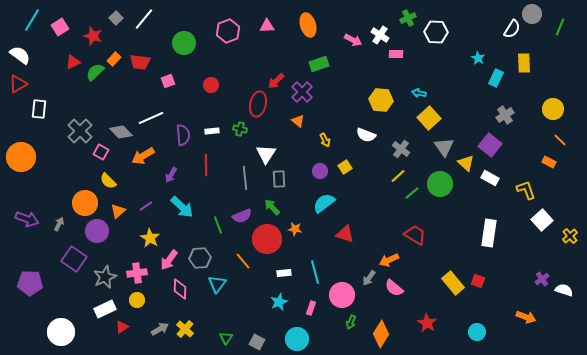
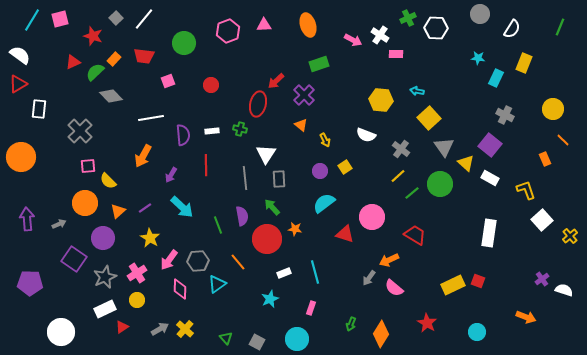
gray circle at (532, 14): moved 52 px left
pink triangle at (267, 26): moved 3 px left, 1 px up
pink square at (60, 27): moved 8 px up; rotated 18 degrees clockwise
white hexagon at (436, 32): moved 4 px up
cyan star at (478, 58): rotated 24 degrees counterclockwise
red trapezoid at (140, 62): moved 4 px right, 6 px up
yellow rectangle at (524, 63): rotated 24 degrees clockwise
purple cross at (302, 92): moved 2 px right, 3 px down
cyan arrow at (419, 93): moved 2 px left, 2 px up
gray cross at (505, 115): rotated 30 degrees counterclockwise
white line at (151, 118): rotated 15 degrees clockwise
orange triangle at (298, 121): moved 3 px right, 4 px down
gray diamond at (121, 132): moved 10 px left, 36 px up
orange line at (560, 140): moved 3 px right
pink square at (101, 152): moved 13 px left, 14 px down; rotated 35 degrees counterclockwise
orange arrow at (143, 156): rotated 30 degrees counterclockwise
orange rectangle at (549, 162): moved 4 px left, 3 px up; rotated 40 degrees clockwise
purple line at (146, 206): moved 1 px left, 2 px down
purple semicircle at (242, 216): rotated 78 degrees counterclockwise
purple arrow at (27, 219): rotated 115 degrees counterclockwise
gray arrow at (59, 224): rotated 40 degrees clockwise
purple circle at (97, 231): moved 6 px right, 7 px down
gray hexagon at (200, 258): moved 2 px left, 3 px down
orange line at (243, 261): moved 5 px left, 1 px down
pink cross at (137, 273): rotated 24 degrees counterclockwise
white rectangle at (284, 273): rotated 16 degrees counterclockwise
yellow rectangle at (453, 283): moved 2 px down; rotated 75 degrees counterclockwise
cyan triangle at (217, 284): rotated 18 degrees clockwise
pink circle at (342, 295): moved 30 px right, 78 px up
cyan star at (279, 302): moved 9 px left, 3 px up
green arrow at (351, 322): moved 2 px down
green triangle at (226, 338): rotated 16 degrees counterclockwise
